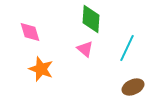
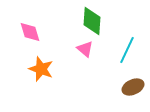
green diamond: moved 1 px right, 2 px down
cyan line: moved 2 px down
